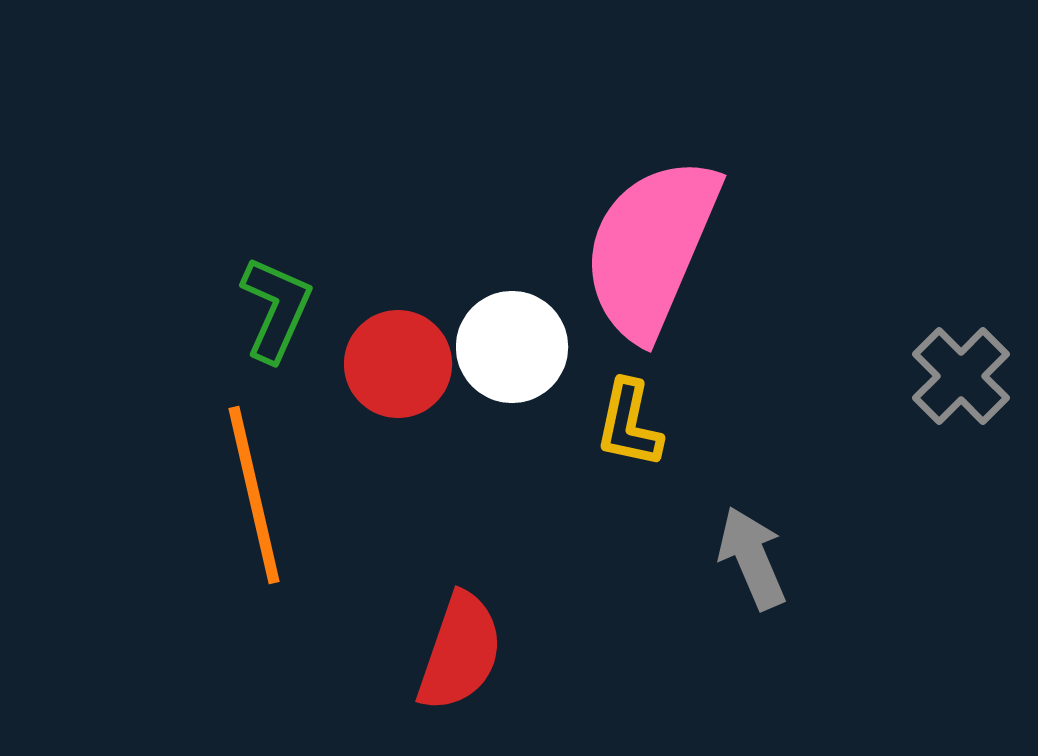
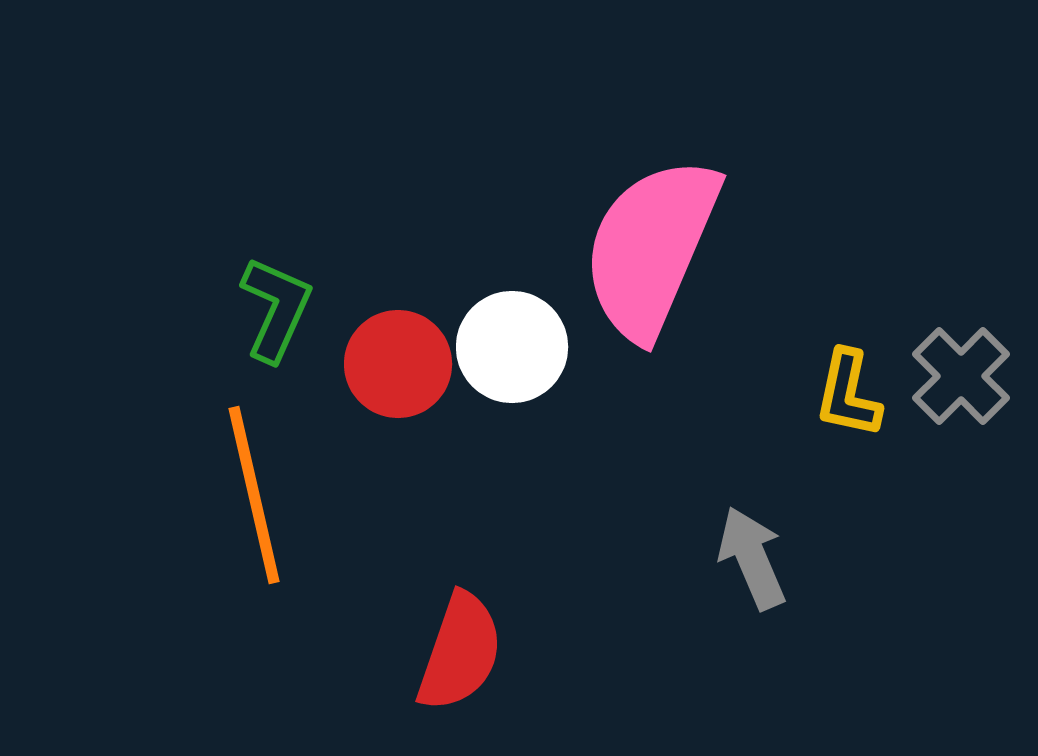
yellow L-shape: moved 219 px right, 30 px up
